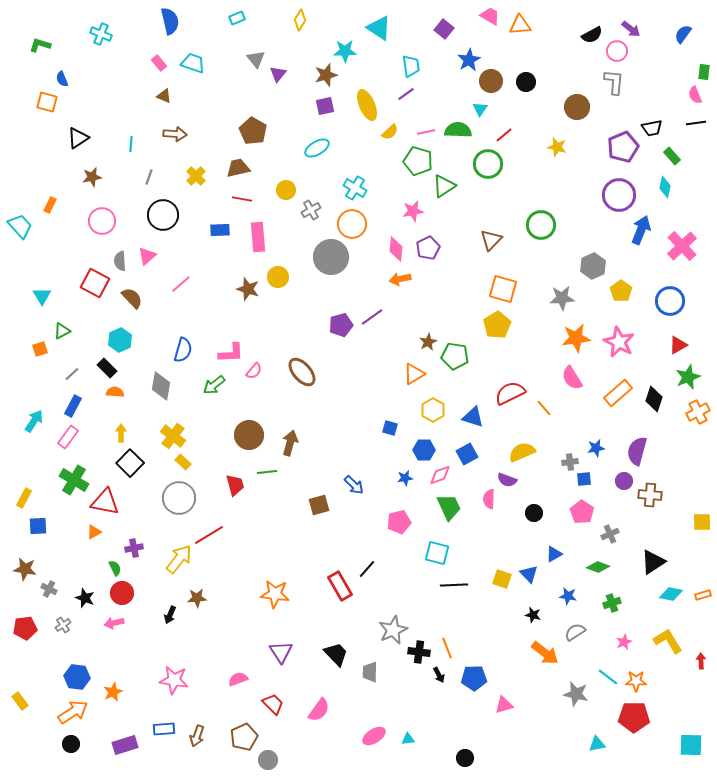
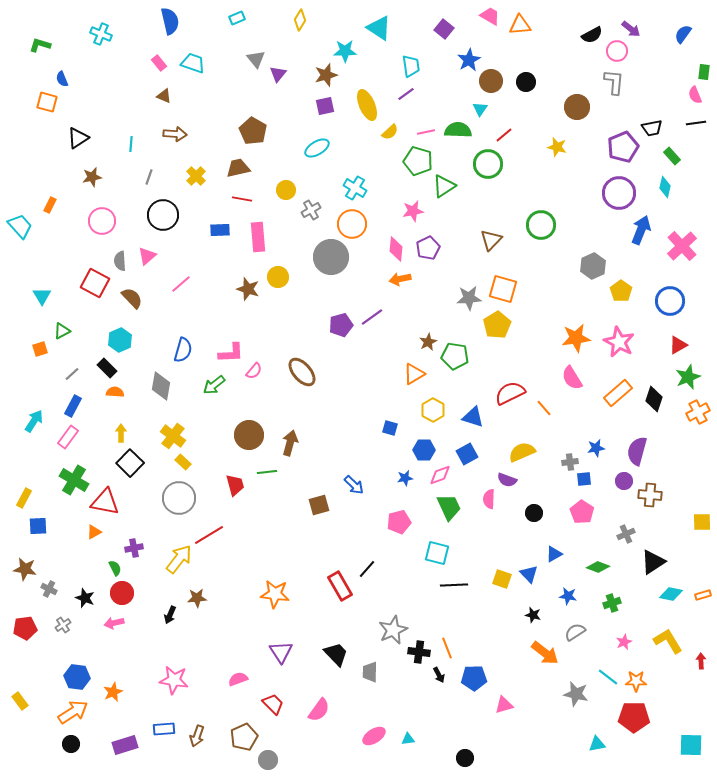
purple circle at (619, 195): moved 2 px up
gray star at (562, 298): moved 93 px left
gray cross at (610, 534): moved 16 px right
